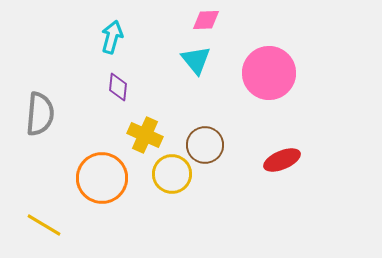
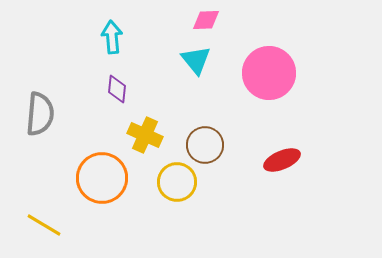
cyan arrow: rotated 20 degrees counterclockwise
purple diamond: moved 1 px left, 2 px down
yellow circle: moved 5 px right, 8 px down
